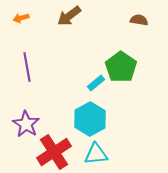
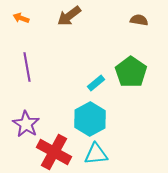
orange arrow: rotated 35 degrees clockwise
green pentagon: moved 10 px right, 5 px down
red cross: rotated 28 degrees counterclockwise
